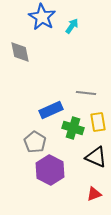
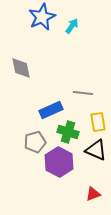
blue star: rotated 16 degrees clockwise
gray diamond: moved 1 px right, 16 px down
gray line: moved 3 px left
green cross: moved 5 px left, 4 px down
gray pentagon: rotated 25 degrees clockwise
black triangle: moved 7 px up
purple hexagon: moved 9 px right, 8 px up
red triangle: moved 1 px left
